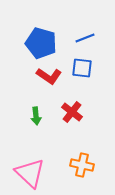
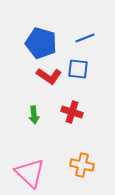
blue square: moved 4 px left, 1 px down
red cross: rotated 20 degrees counterclockwise
green arrow: moved 2 px left, 1 px up
